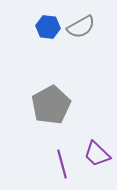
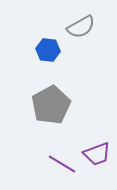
blue hexagon: moved 23 px down
purple trapezoid: rotated 64 degrees counterclockwise
purple line: rotated 44 degrees counterclockwise
